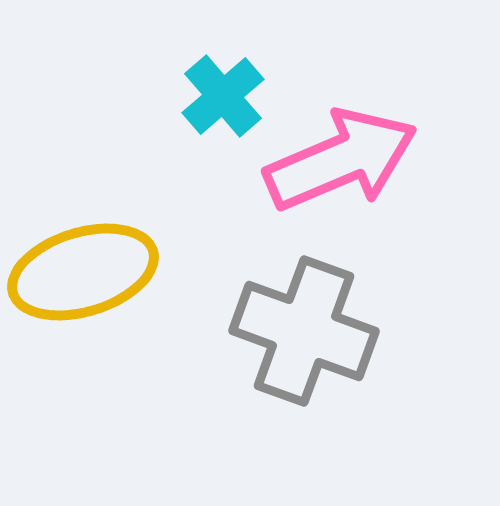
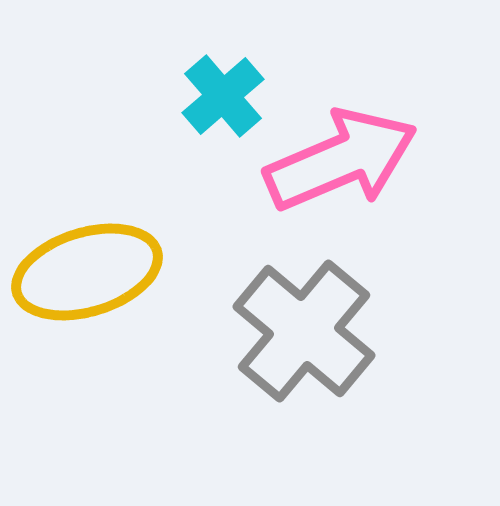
yellow ellipse: moved 4 px right
gray cross: rotated 20 degrees clockwise
